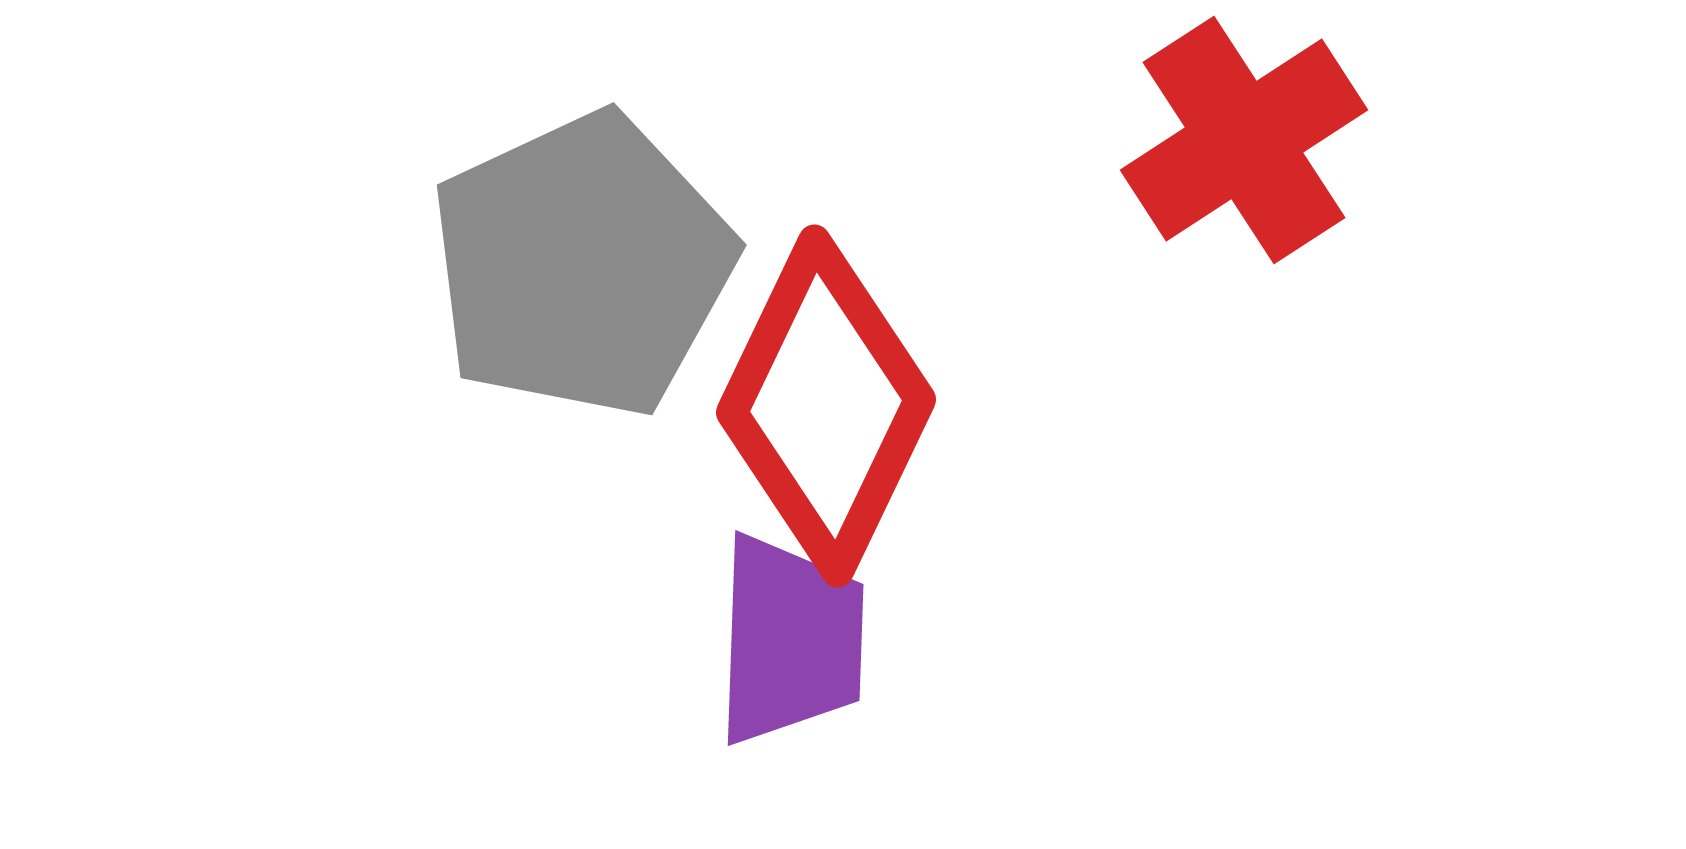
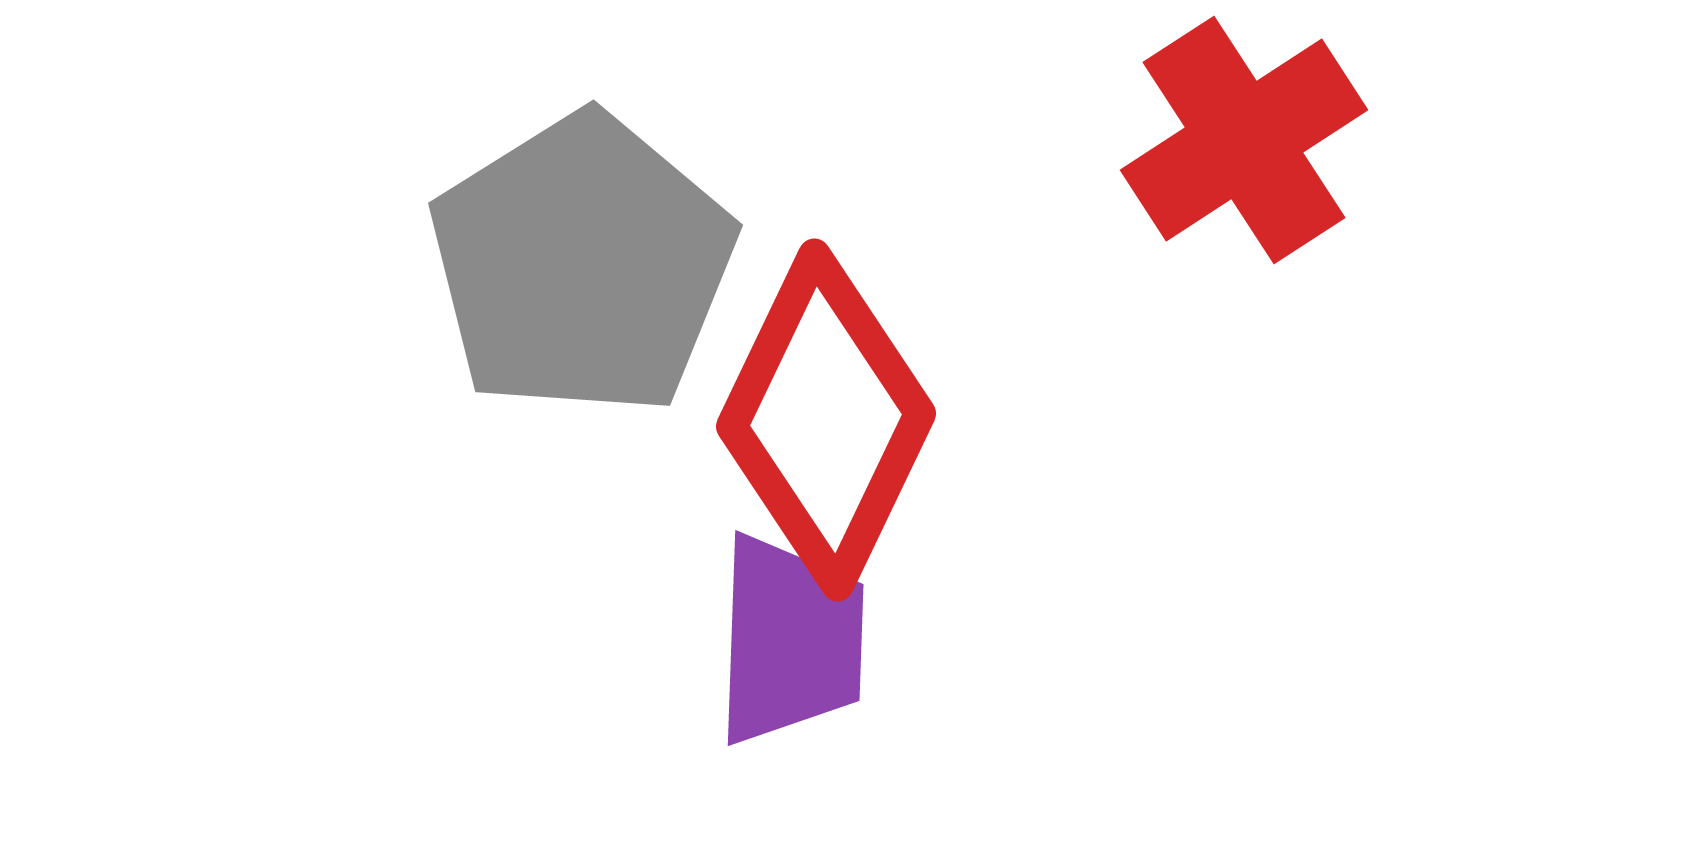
gray pentagon: rotated 7 degrees counterclockwise
red diamond: moved 14 px down
